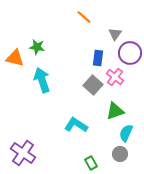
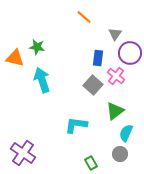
pink cross: moved 1 px right, 1 px up
green triangle: rotated 18 degrees counterclockwise
cyan L-shape: rotated 25 degrees counterclockwise
